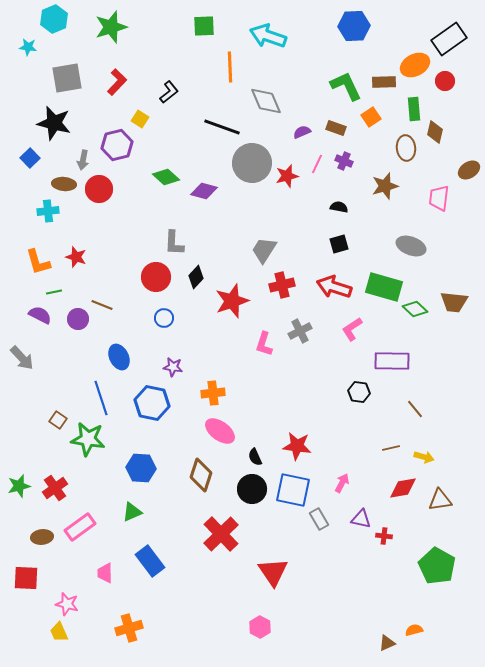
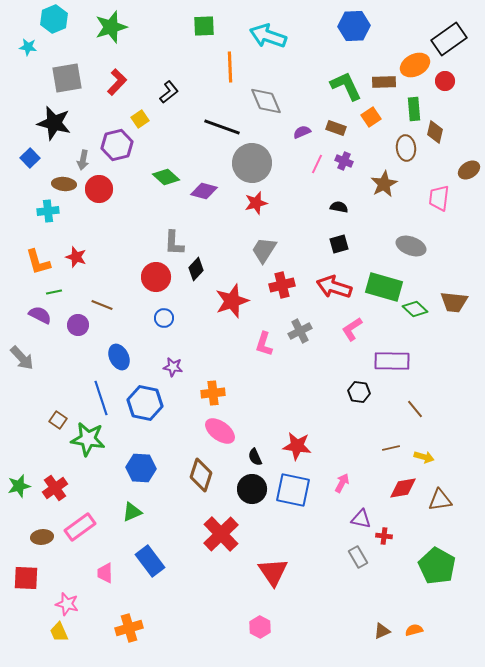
yellow square at (140, 119): rotated 24 degrees clockwise
red star at (287, 176): moved 31 px left, 27 px down
brown star at (385, 186): moved 1 px left, 2 px up; rotated 12 degrees counterclockwise
black diamond at (196, 277): moved 8 px up
purple circle at (78, 319): moved 6 px down
blue hexagon at (152, 403): moved 7 px left
gray rectangle at (319, 519): moved 39 px right, 38 px down
brown triangle at (387, 643): moved 5 px left, 12 px up
